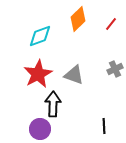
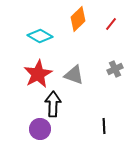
cyan diamond: rotated 50 degrees clockwise
